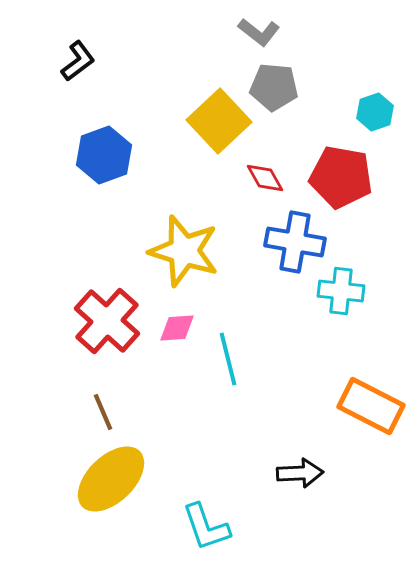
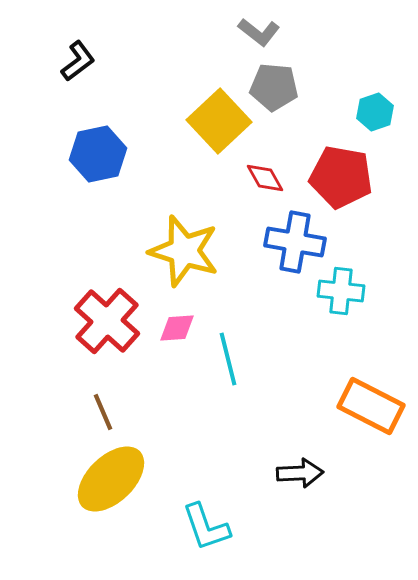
blue hexagon: moved 6 px left, 1 px up; rotated 8 degrees clockwise
